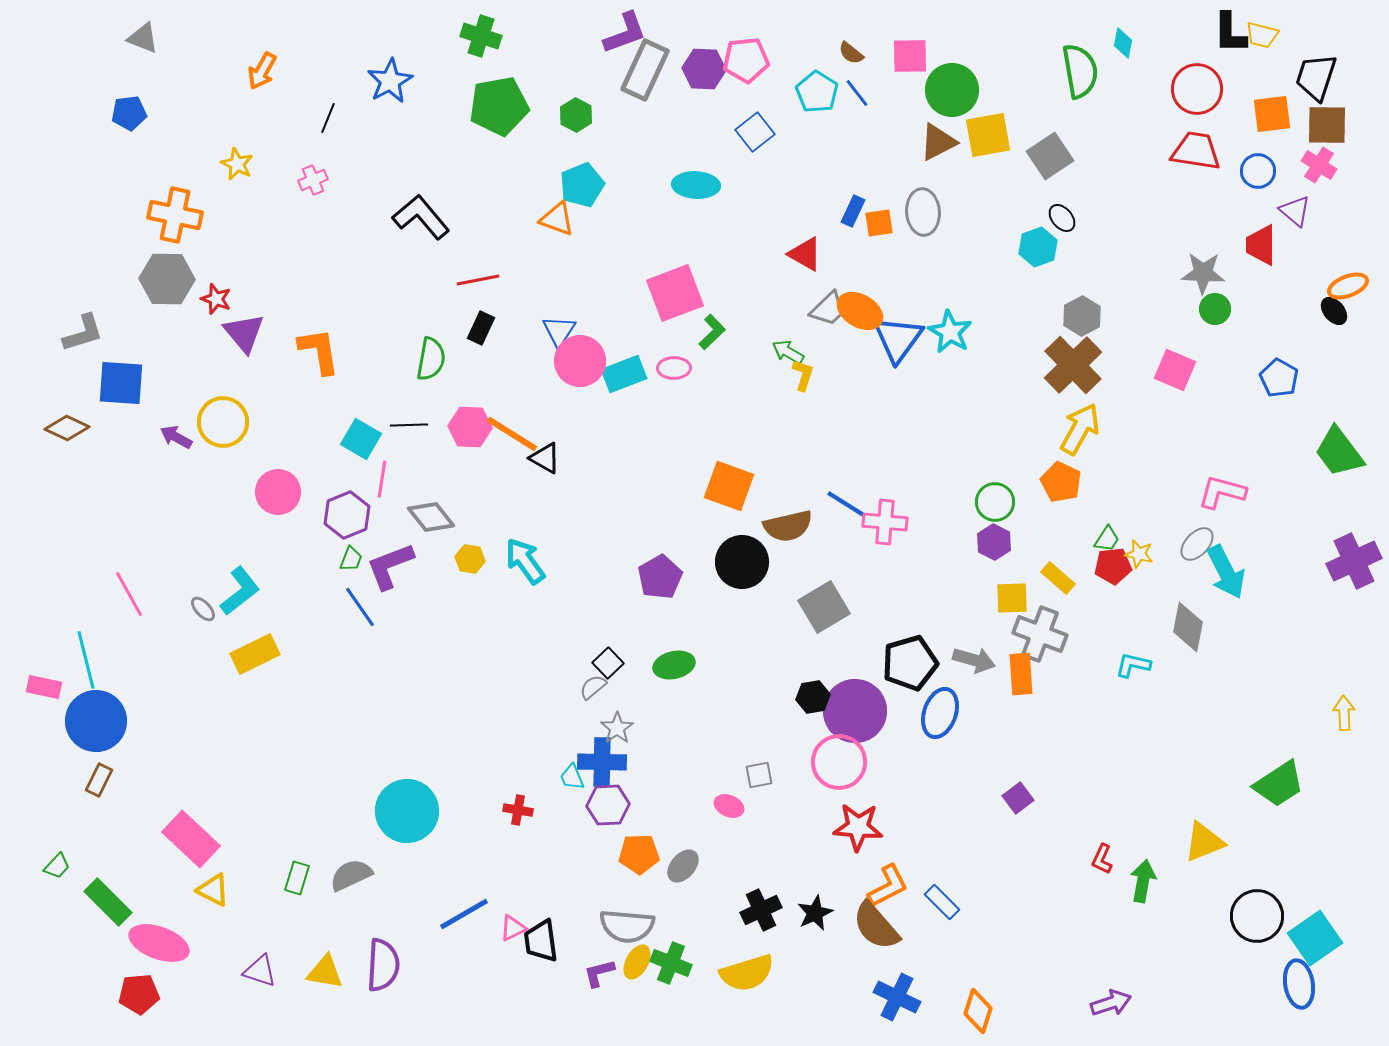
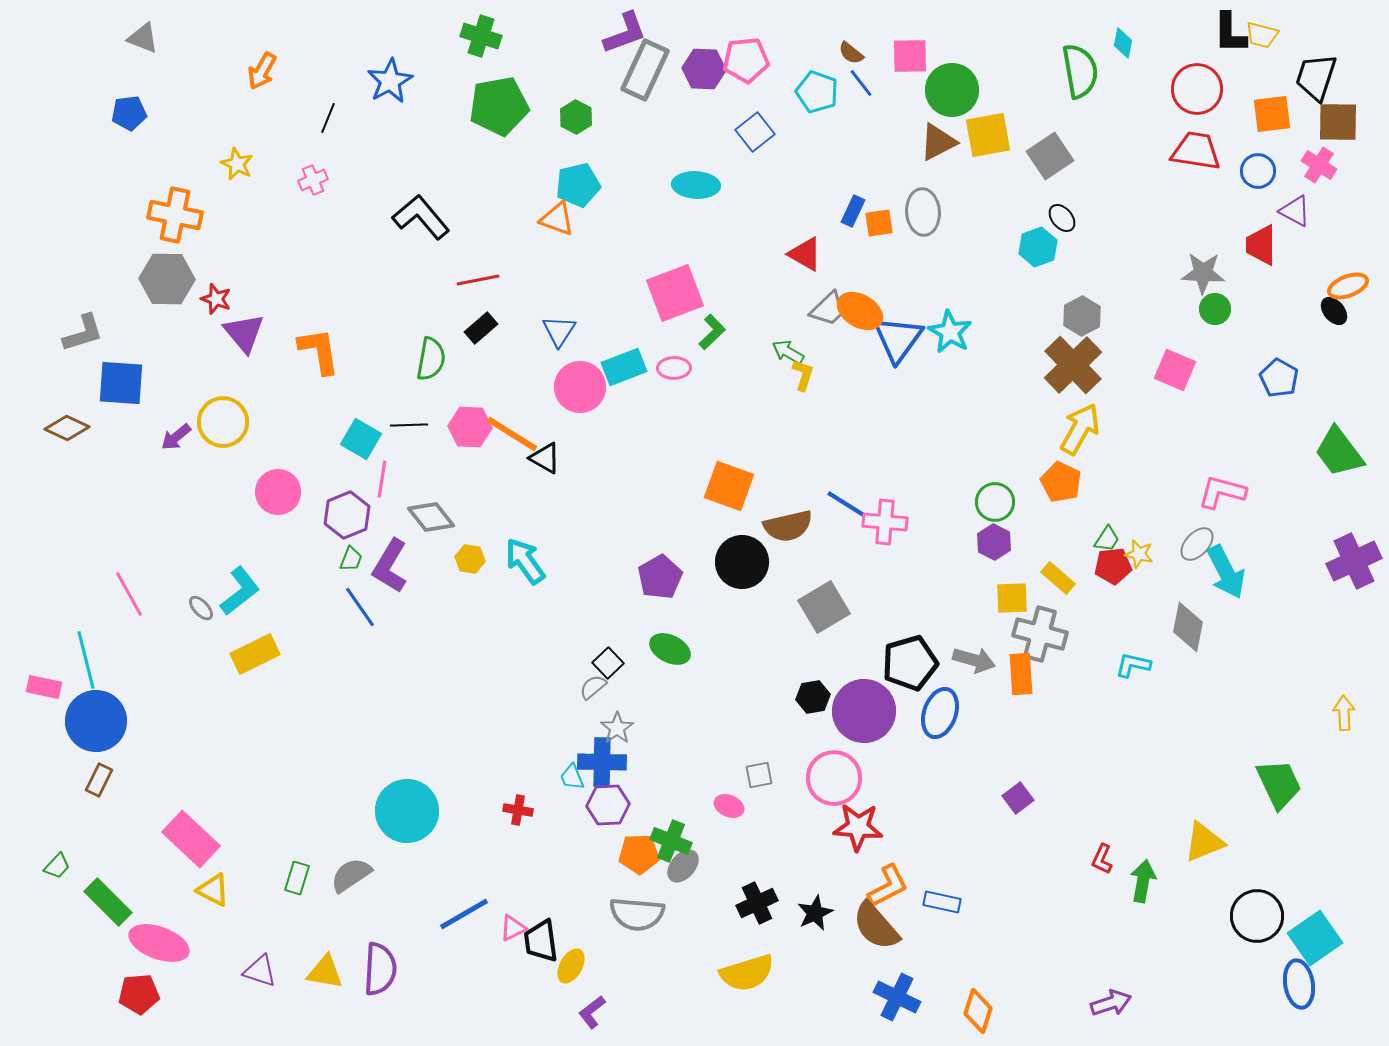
cyan pentagon at (817, 92): rotated 12 degrees counterclockwise
blue line at (857, 93): moved 4 px right, 10 px up
green hexagon at (576, 115): moved 2 px down
brown square at (1327, 125): moved 11 px right, 3 px up
cyan pentagon at (582, 185): moved 4 px left; rotated 9 degrees clockwise
purple triangle at (1295, 211): rotated 12 degrees counterclockwise
black rectangle at (481, 328): rotated 24 degrees clockwise
pink circle at (580, 361): moved 26 px down
cyan rectangle at (624, 374): moved 7 px up
purple arrow at (176, 437): rotated 68 degrees counterclockwise
purple L-shape at (390, 566): rotated 38 degrees counterclockwise
gray ellipse at (203, 609): moved 2 px left, 1 px up
gray cross at (1040, 634): rotated 6 degrees counterclockwise
green ellipse at (674, 665): moved 4 px left, 16 px up; rotated 39 degrees clockwise
purple circle at (855, 711): moved 9 px right
pink circle at (839, 762): moved 5 px left, 16 px down
green trapezoid at (1279, 784): rotated 82 degrees counterclockwise
gray semicircle at (351, 875): rotated 9 degrees counterclockwise
blue rectangle at (942, 902): rotated 33 degrees counterclockwise
black cross at (761, 910): moved 4 px left, 7 px up
gray semicircle at (627, 926): moved 10 px right, 12 px up
yellow ellipse at (637, 962): moved 66 px left, 4 px down
green cross at (671, 963): moved 122 px up
purple semicircle at (383, 965): moved 3 px left, 4 px down
purple L-shape at (599, 973): moved 7 px left, 39 px down; rotated 24 degrees counterclockwise
